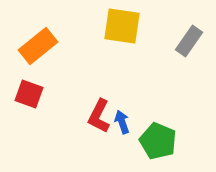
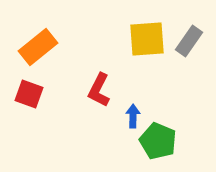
yellow square: moved 25 px right, 13 px down; rotated 12 degrees counterclockwise
orange rectangle: moved 1 px down
red L-shape: moved 26 px up
blue arrow: moved 11 px right, 6 px up; rotated 20 degrees clockwise
